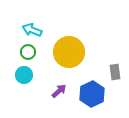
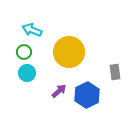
green circle: moved 4 px left
cyan circle: moved 3 px right, 2 px up
blue hexagon: moved 5 px left, 1 px down
